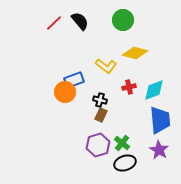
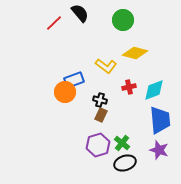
black semicircle: moved 8 px up
purple star: rotated 12 degrees counterclockwise
